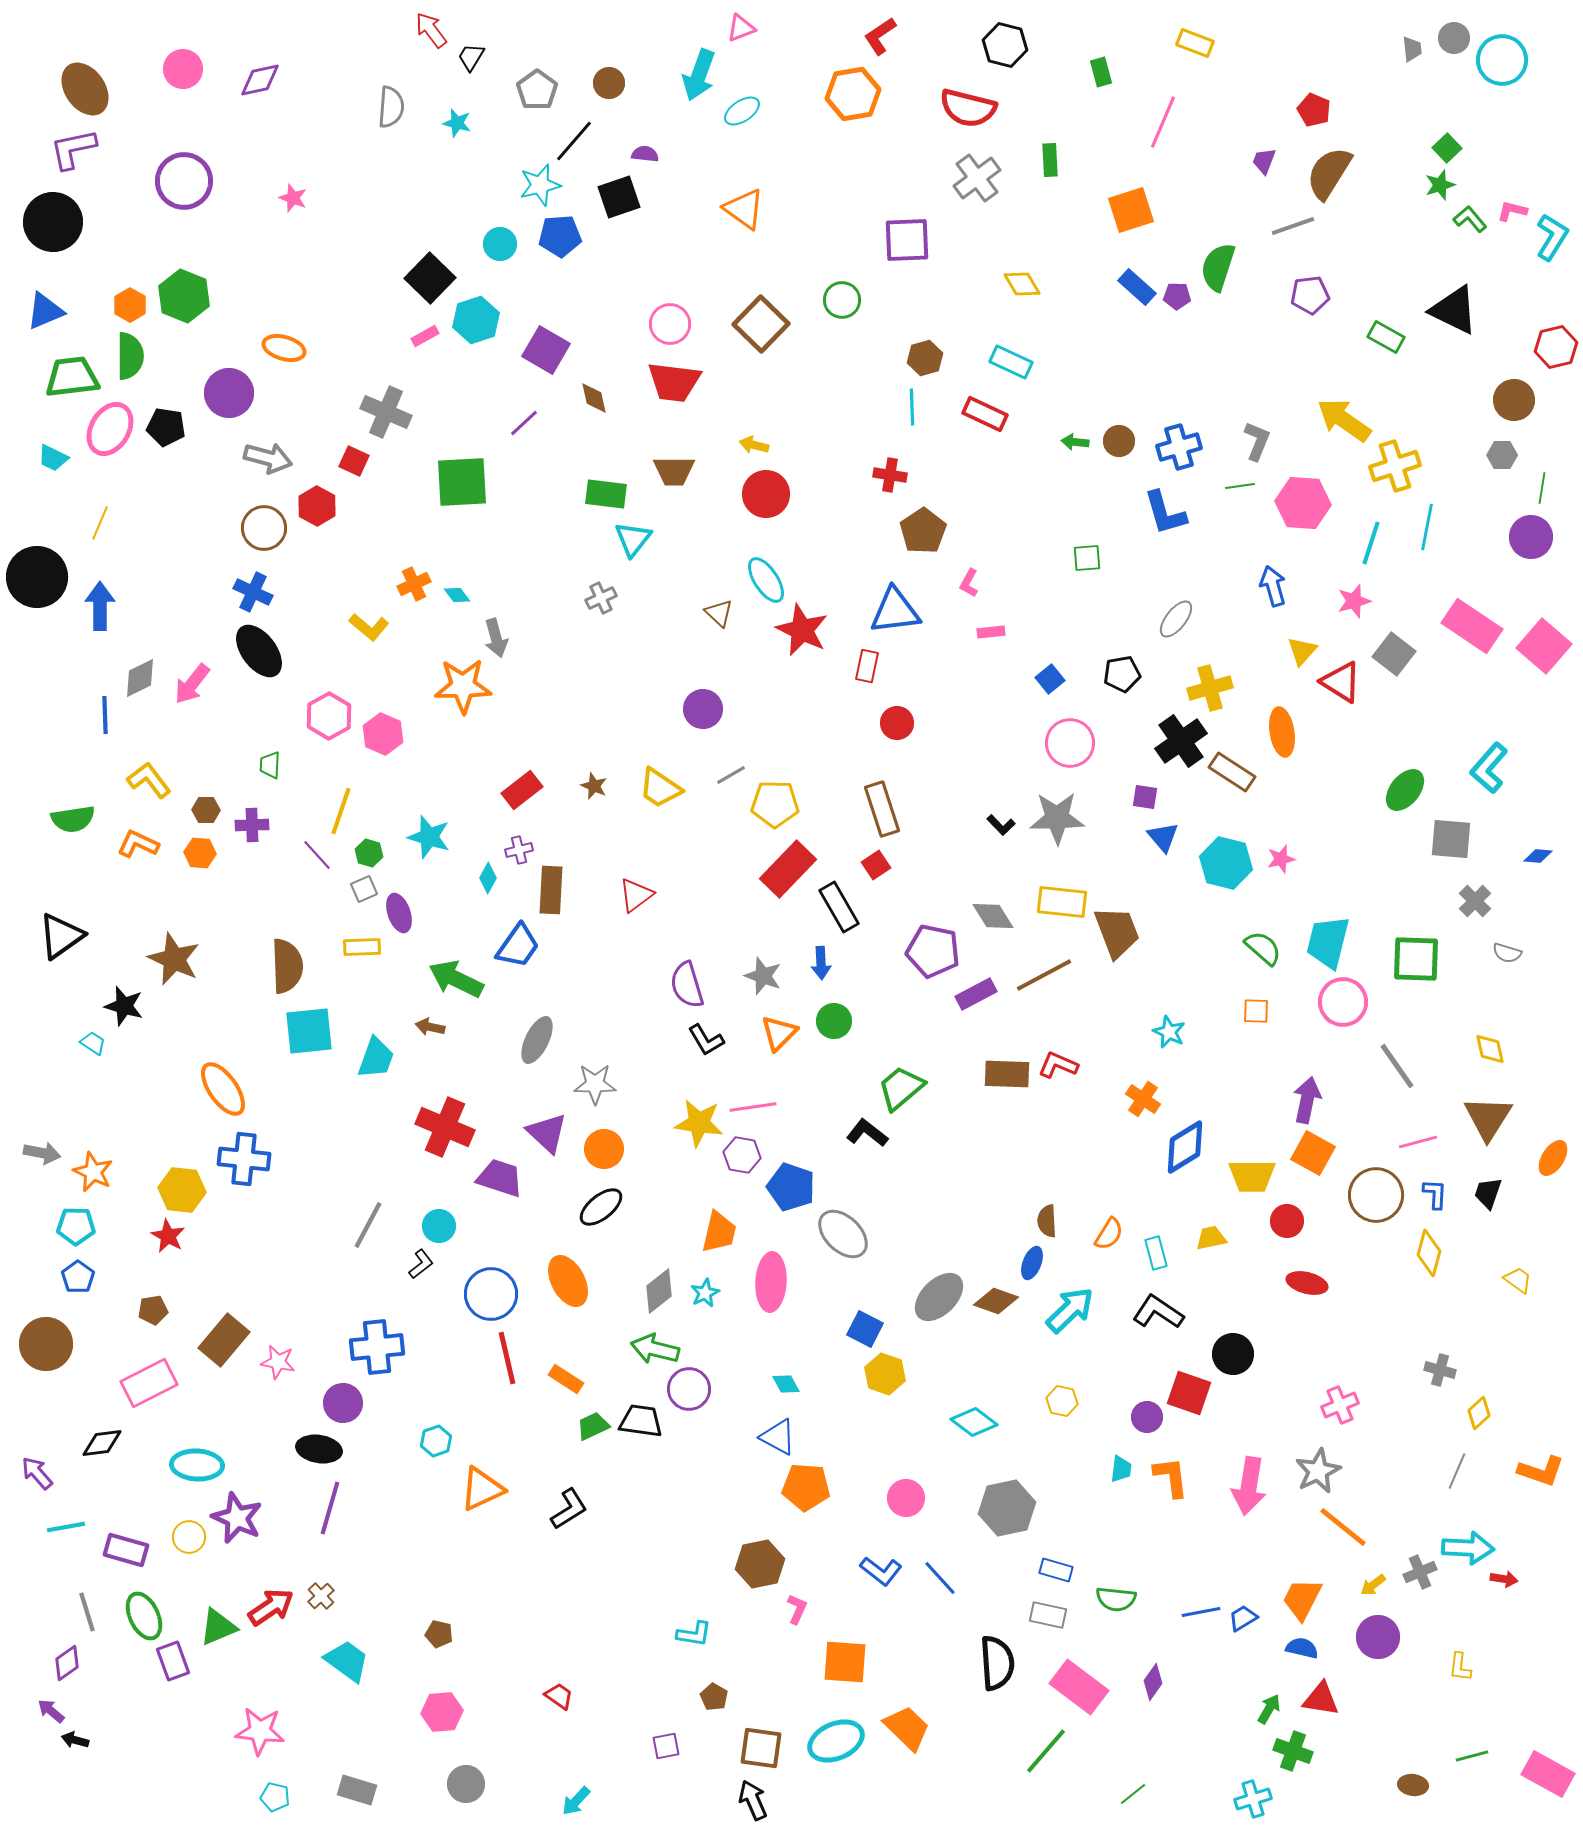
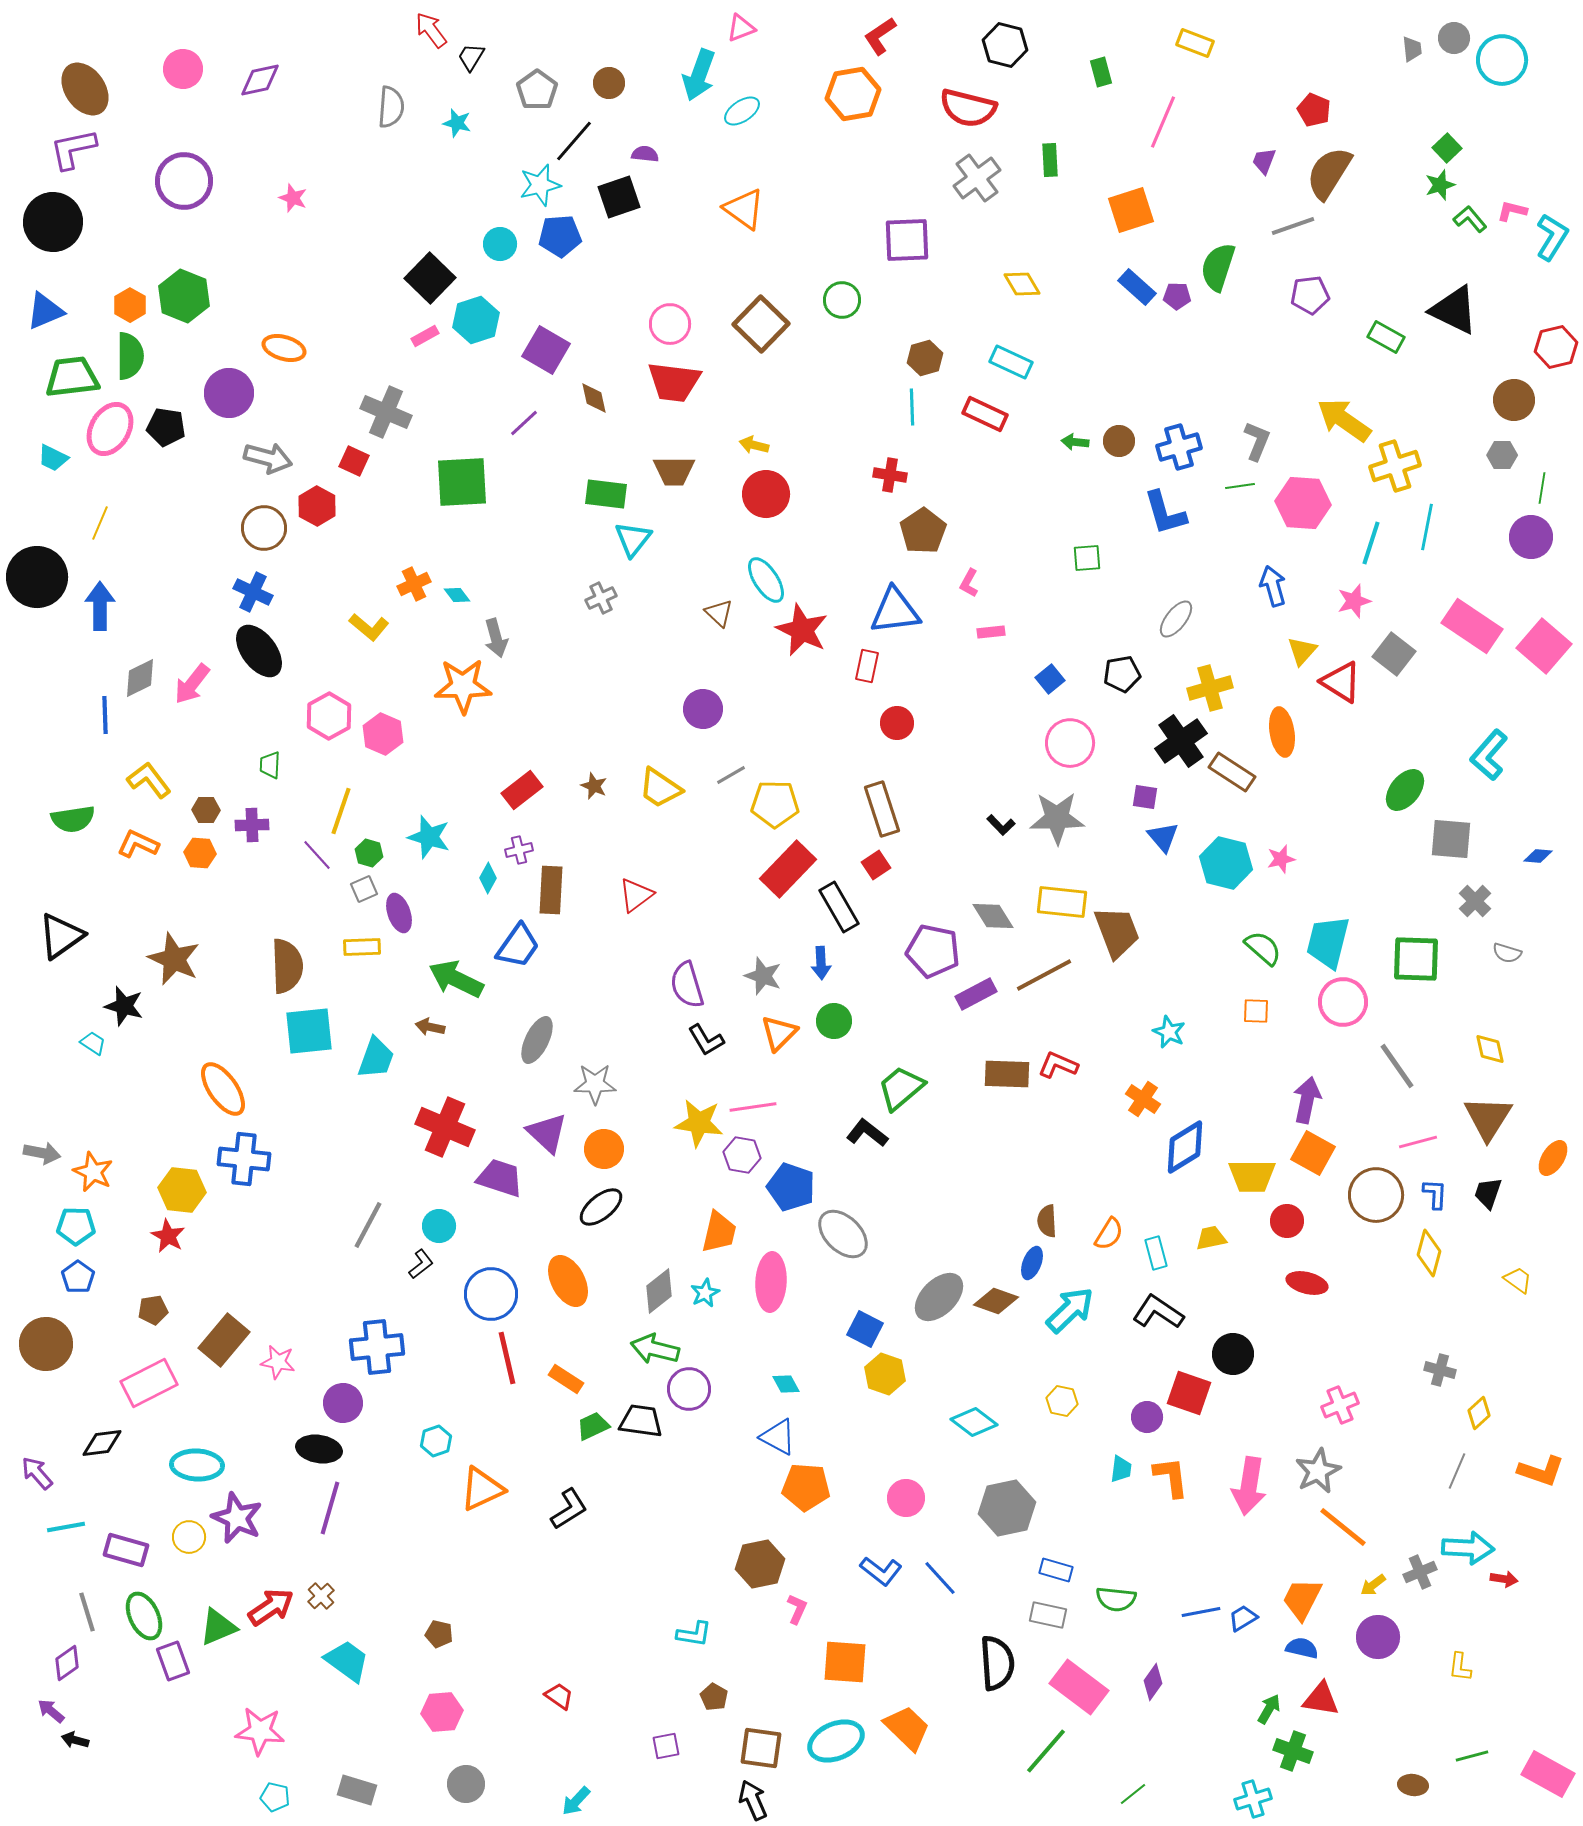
cyan L-shape at (1489, 768): moved 13 px up
